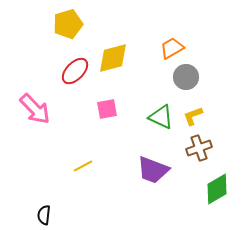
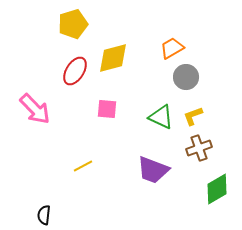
yellow pentagon: moved 5 px right
red ellipse: rotated 12 degrees counterclockwise
pink square: rotated 15 degrees clockwise
